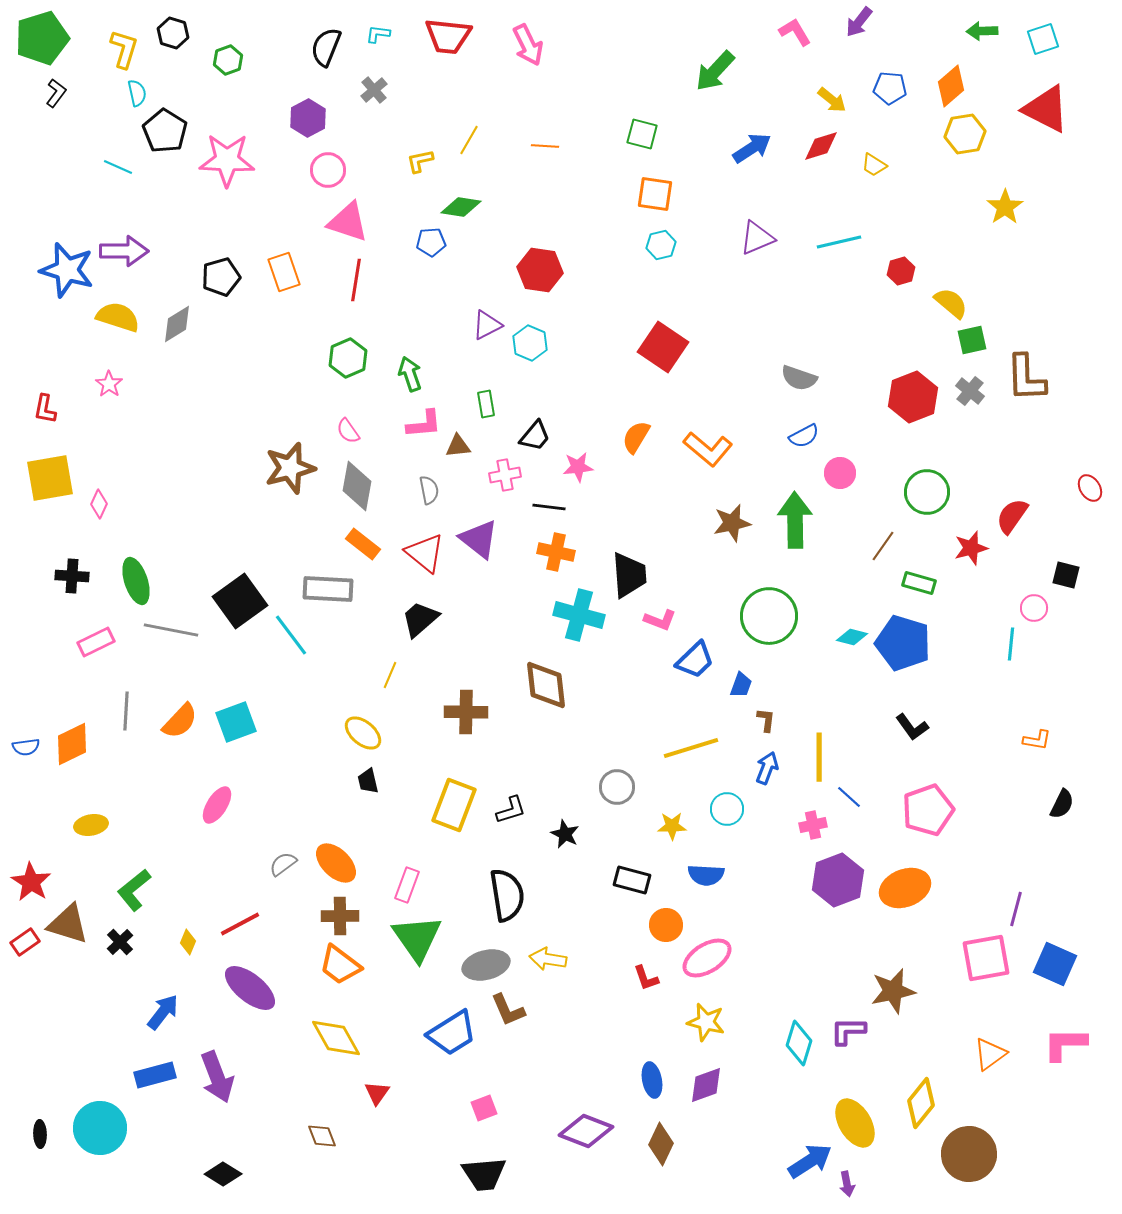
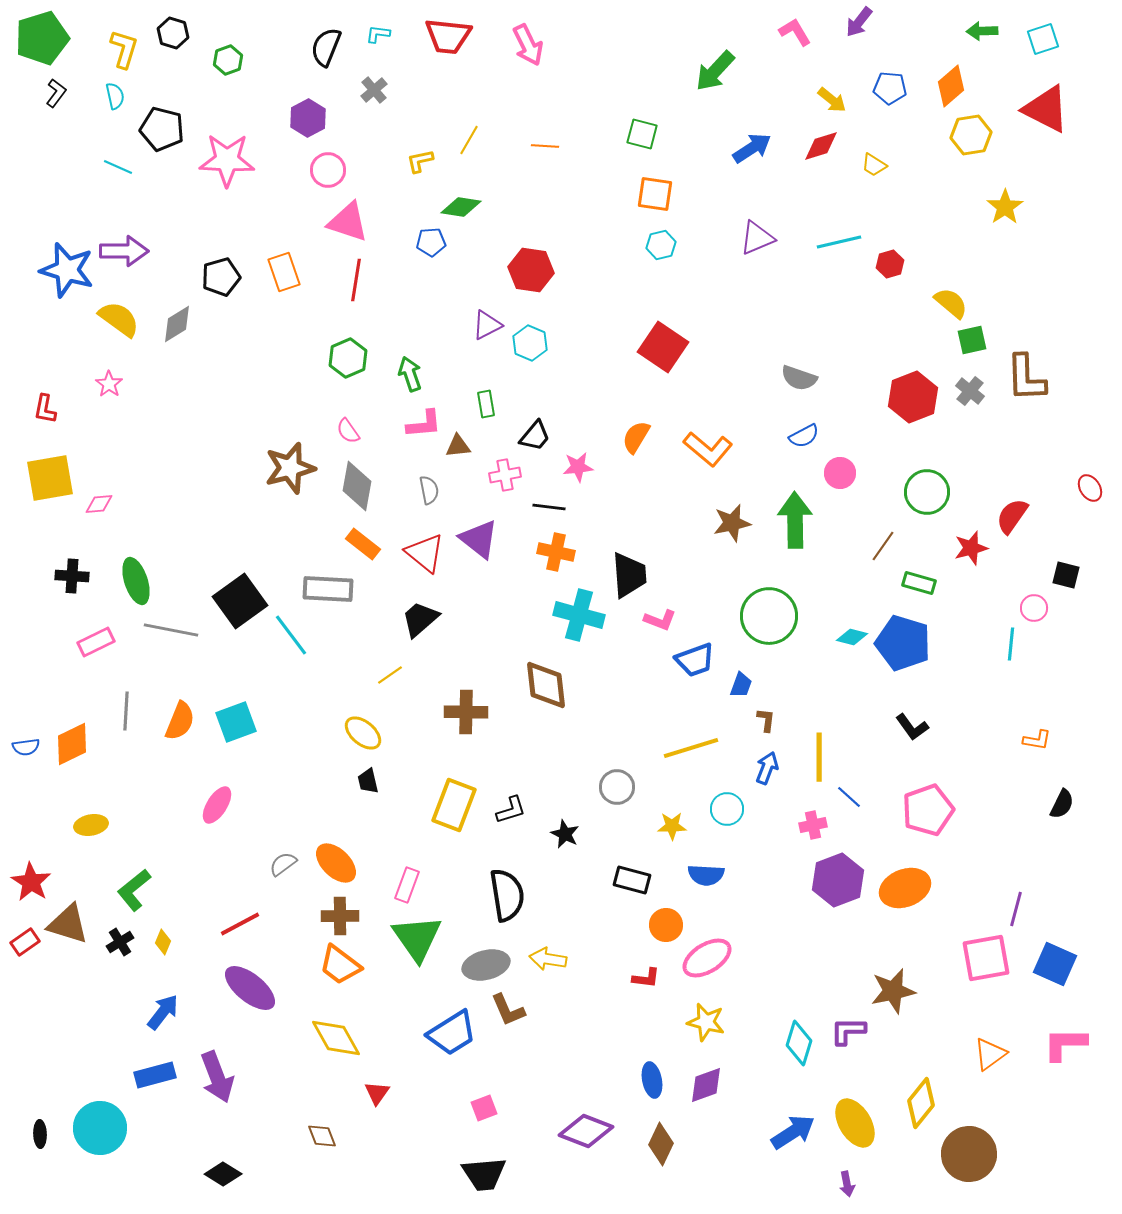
cyan semicircle at (137, 93): moved 22 px left, 3 px down
black pentagon at (165, 131): moved 3 px left, 2 px up; rotated 18 degrees counterclockwise
yellow hexagon at (965, 134): moved 6 px right, 1 px down
red hexagon at (540, 270): moved 9 px left
red hexagon at (901, 271): moved 11 px left, 7 px up
yellow semicircle at (118, 317): moved 1 px right, 2 px down; rotated 18 degrees clockwise
pink diamond at (99, 504): rotated 60 degrees clockwise
blue trapezoid at (695, 660): rotated 24 degrees clockwise
yellow line at (390, 675): rotated 32 degrees clockwise
orange semicircle at (180, 721): rotated 21 degrees counterclockwise
black cross at (120, 942): rotated 12 degrees clockwise
yellow diamond at (188, 942): moved 25 px left
red L-shape at (646, 978): rotated 64 degrees counterclockwise
blue arrow at (810, 1161): moved 17 px left, 29 px up
